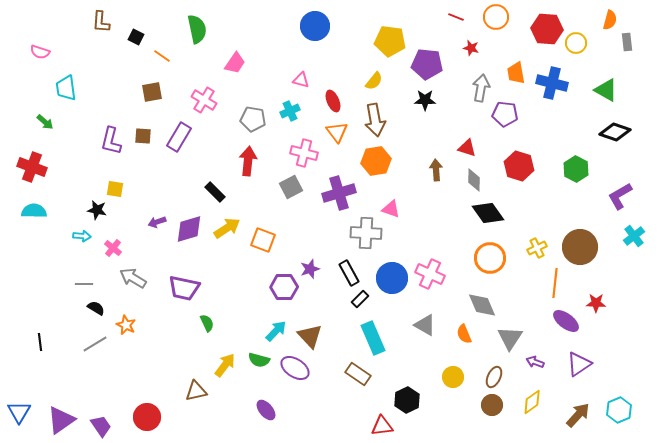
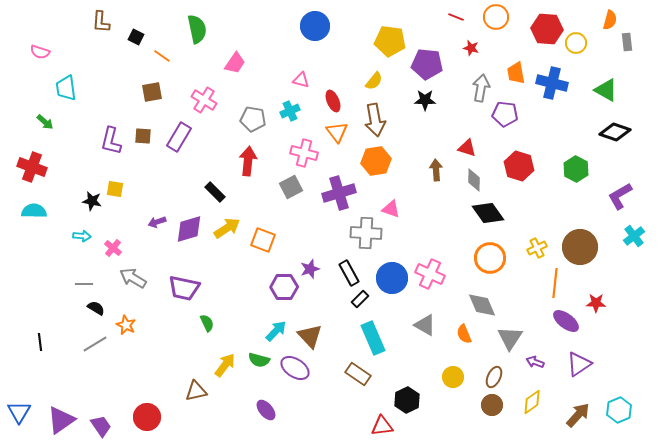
black star at (97, 210): moved 5 px left, 9 px up
